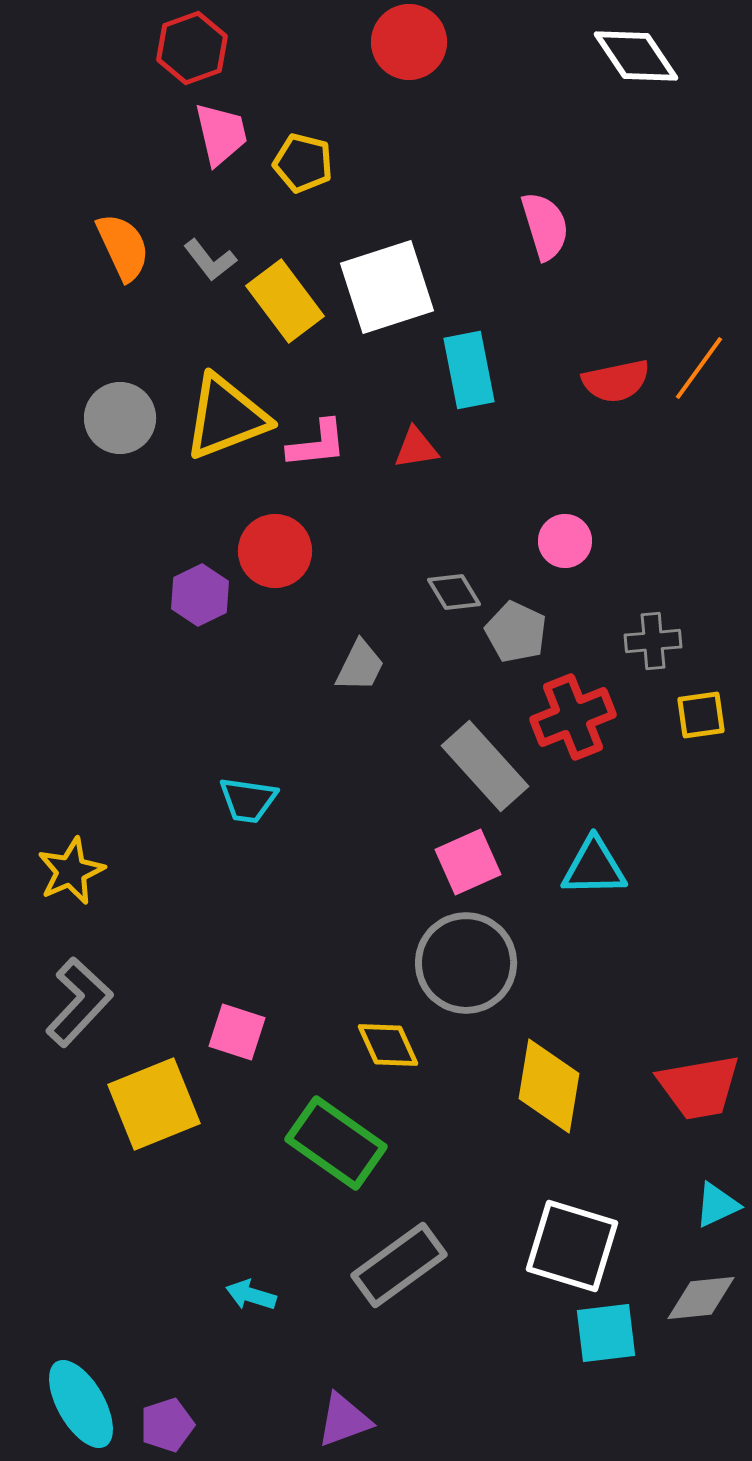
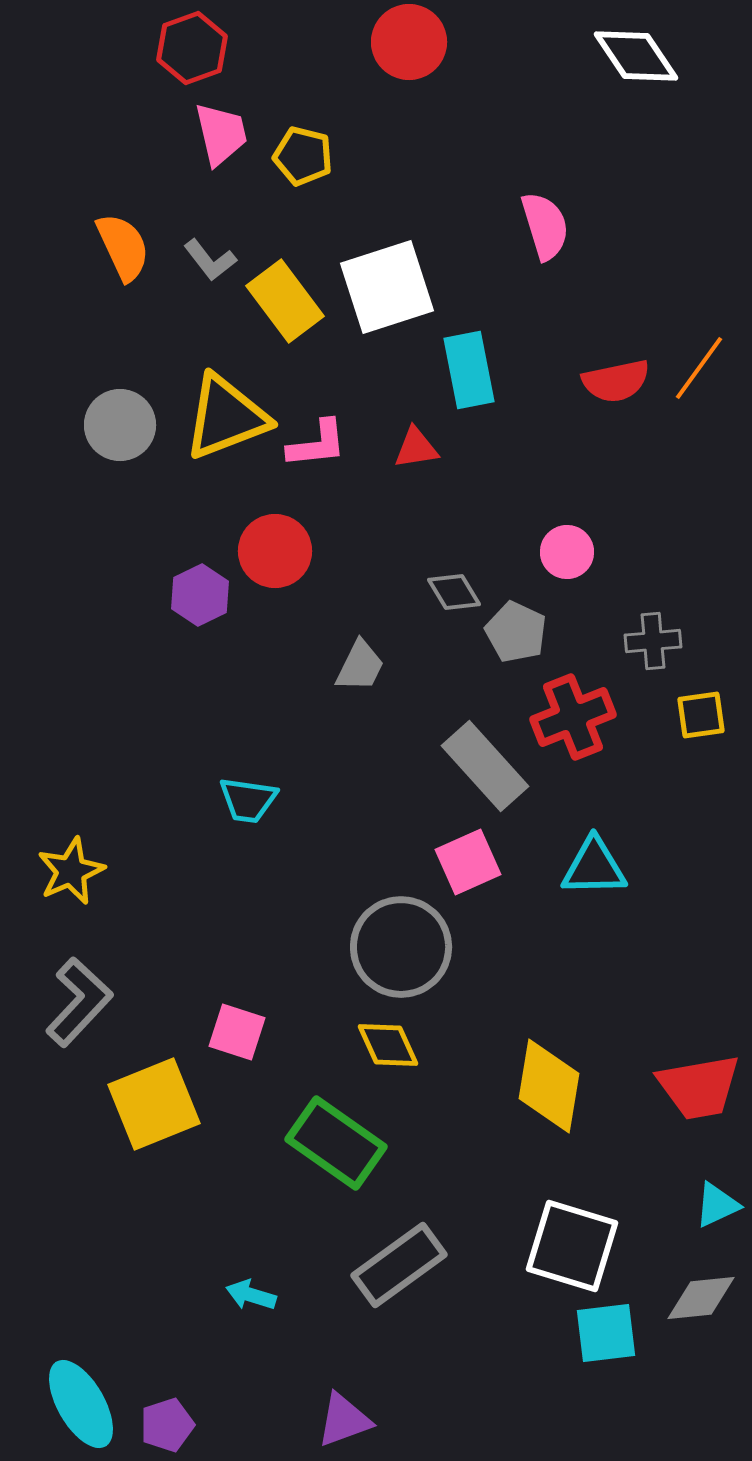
yellow pentagon at (303, 163): moved 7 px up
gray circle at (120, 418): moved 7 px down
pink circle at (565, 541): moved 2 px right, 11 px down
gray circle at (466, 963): moved 65 px left, 16 px up
